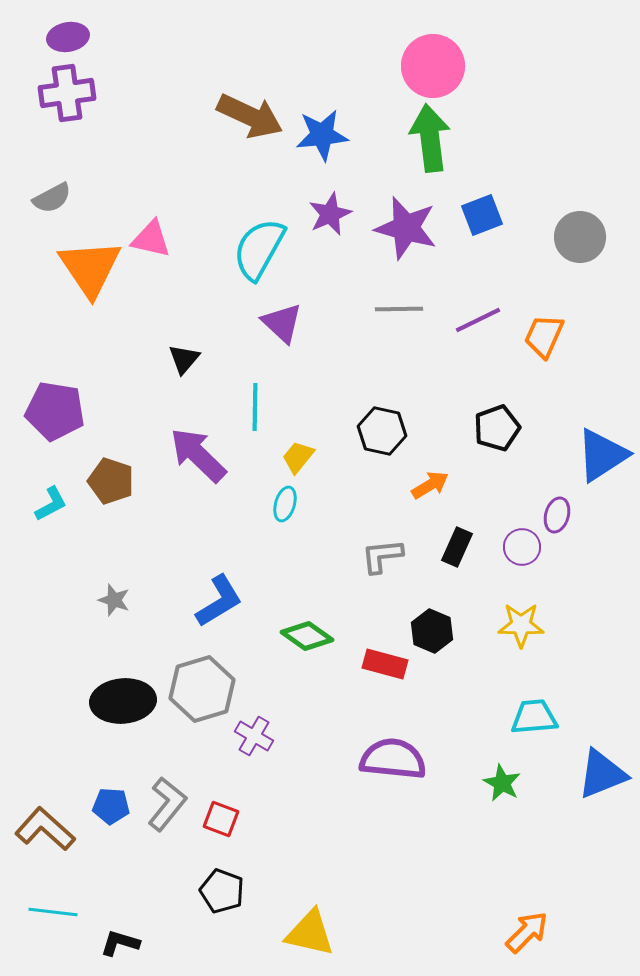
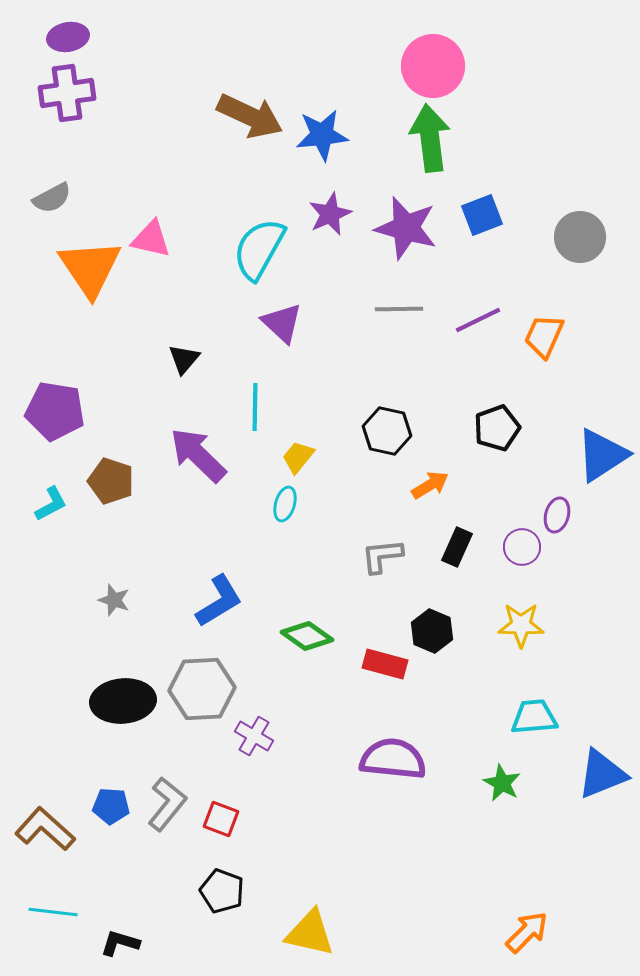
black hexagon at (382, 431): moved 5 px right
gray hexagon at (202, 689): rotated 14 degrees clockwise
